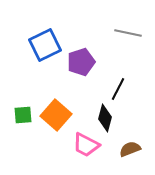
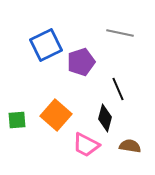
gray line: moved 8 px left
blue square: moved 1 px right
black line: rotated 50 degrees counterclockwise
green square: moved 6 px left, 5 px down
brown semicircle: moved 3 px up; rotated 30 degrees clockwise
